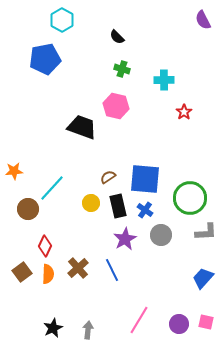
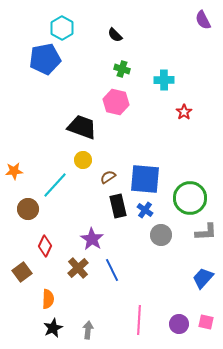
cyan hexagon: moved 8 px down
black semicircle: moved 2 px left, 2 px up
pink hexagon: moved 4 px up
cyan line: moved 3 px right, 3 px up
yellow circle: moved 8 px left, 43 px up
purple star: moved 33 px left; rotated 10 degrees counterclockwise
orange semicircle: moved 25 px down
pink line: rotated 28 degrees counterclockwise
